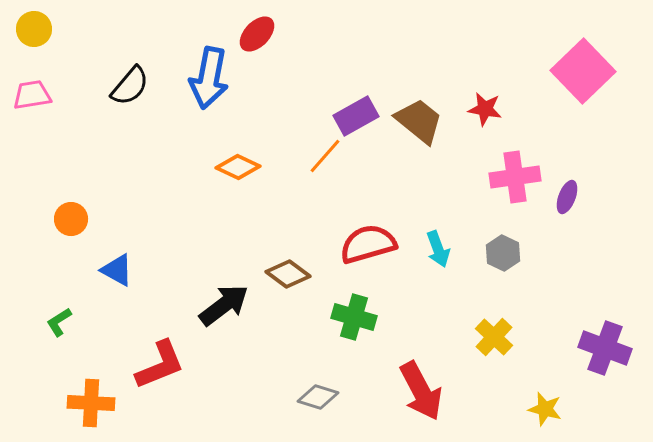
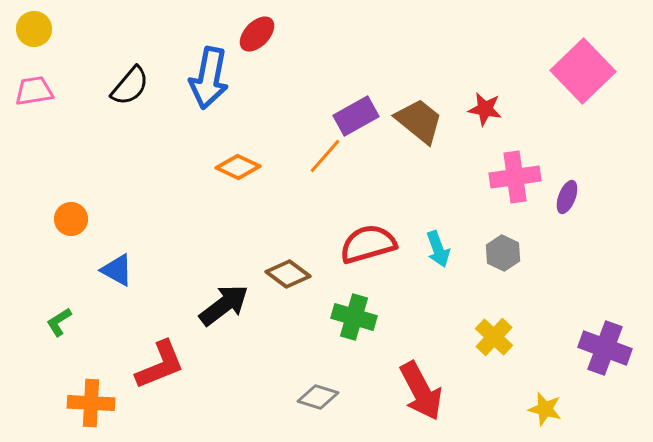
pink trapezoid: moved 2 px right, 4 px up
